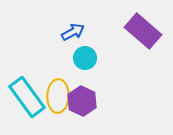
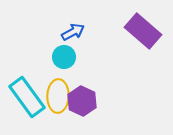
cyan circle: moved 21 px left, 1 px up
